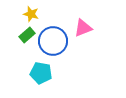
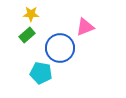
yellow star: rotated 14 degrees counterclockwise
pink triangle: moved 2 px right, 1 px up
blue circle: moved 7 px right, 7 px down
